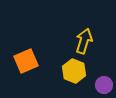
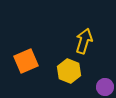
yellow hexagon: moved 5 px left
purple circle: moved 1 px right, 2 px down
